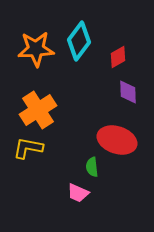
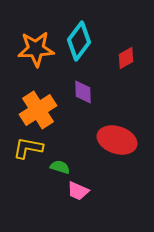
red diamond: moved 8 px right, 1 px down
purple diamond: moved 45 px left
green semicircle: moved 32 px left; rotated 114 degrees clockwise
pink trapezoid: moved 2 px up
